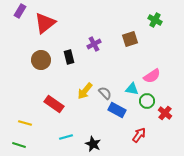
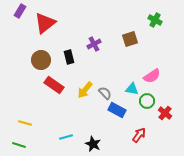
yellow arrow: moved 1 px up
red rectangle: moved 19 px up
